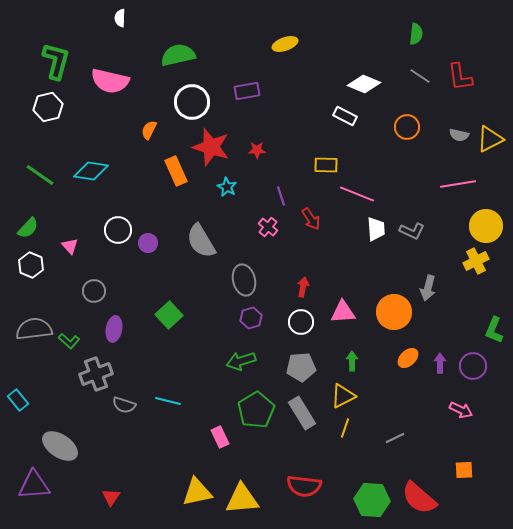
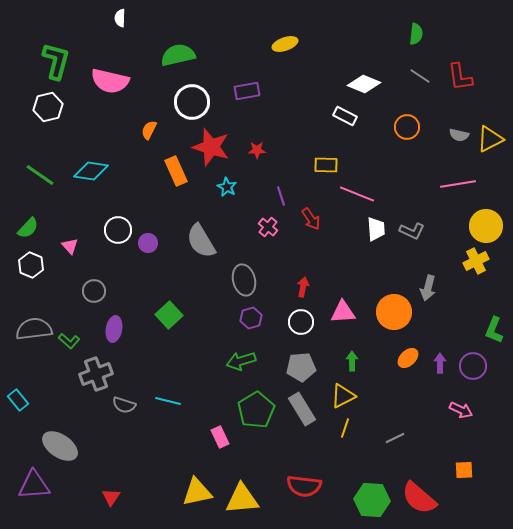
gray rectangle at (302, 413): moved 4 px up
